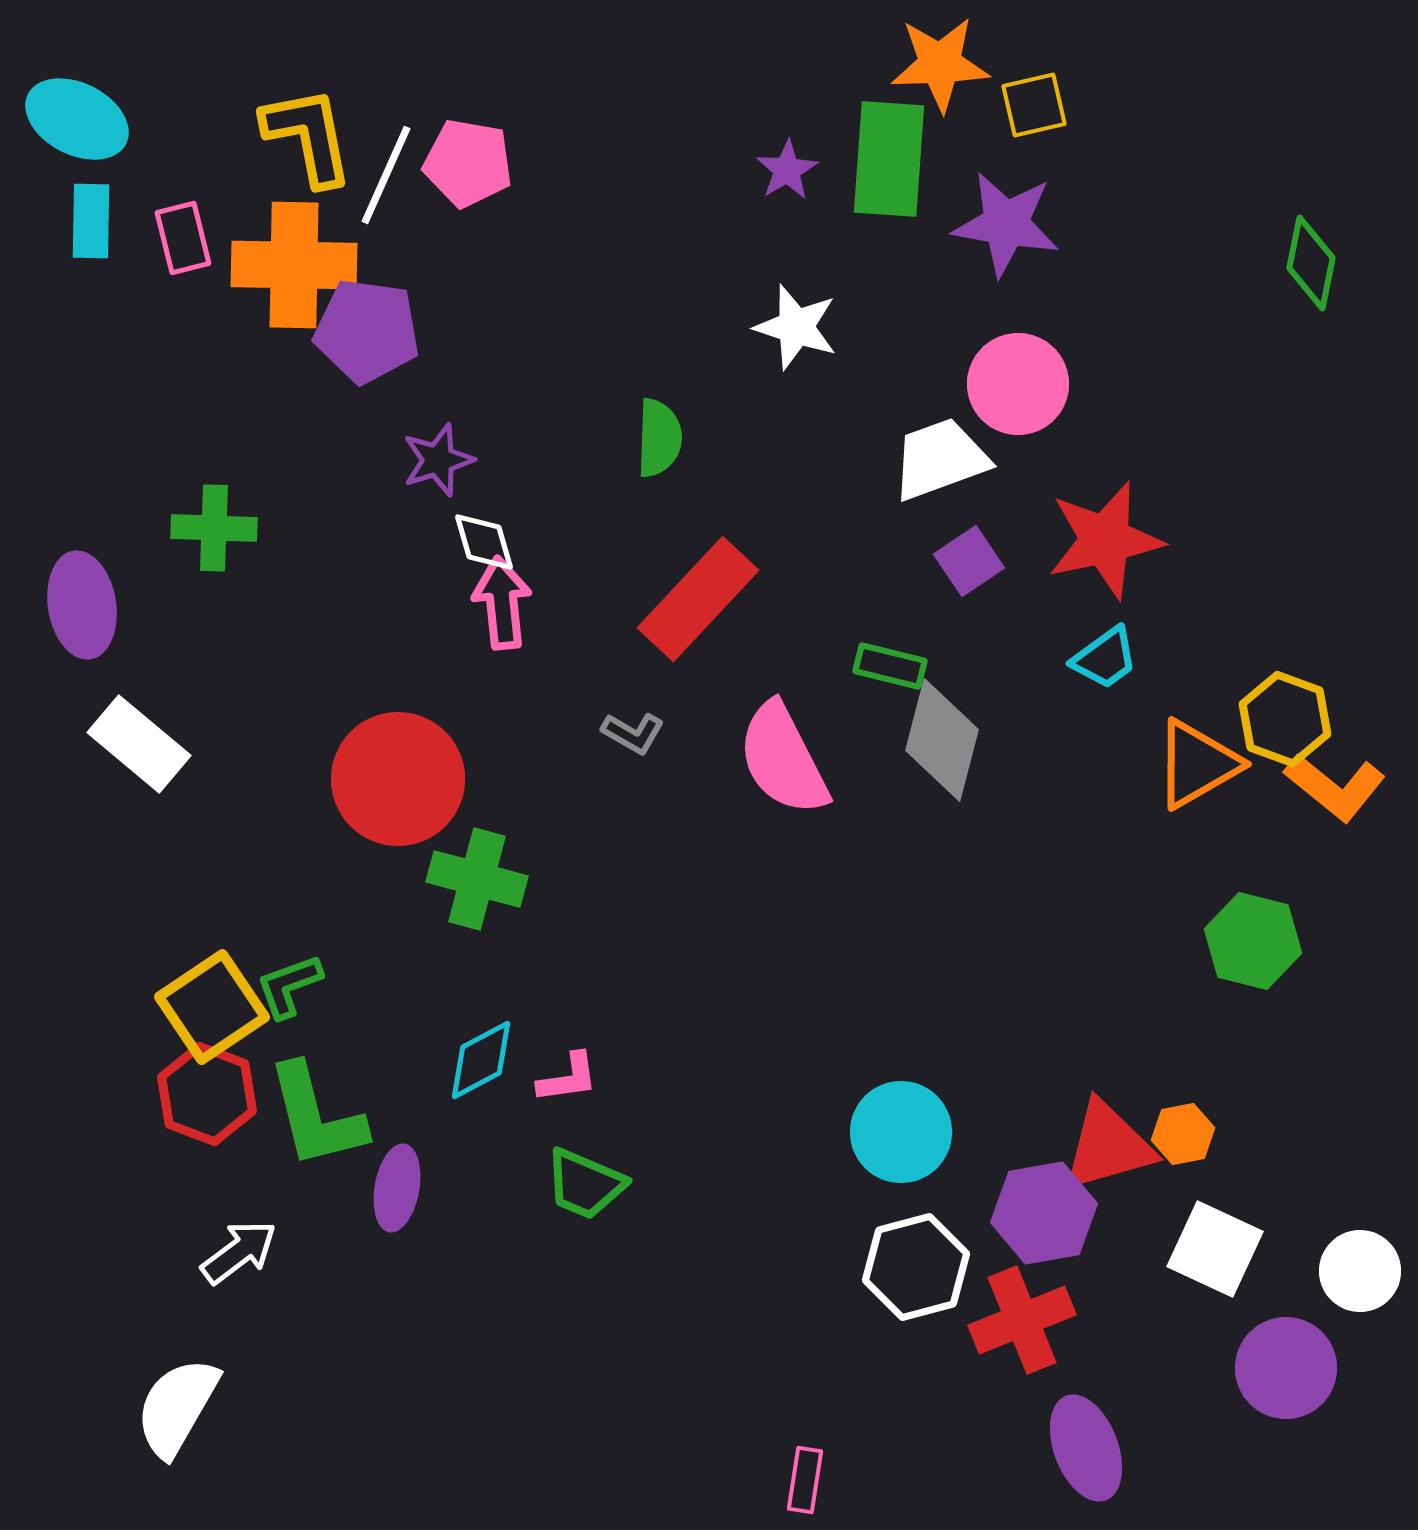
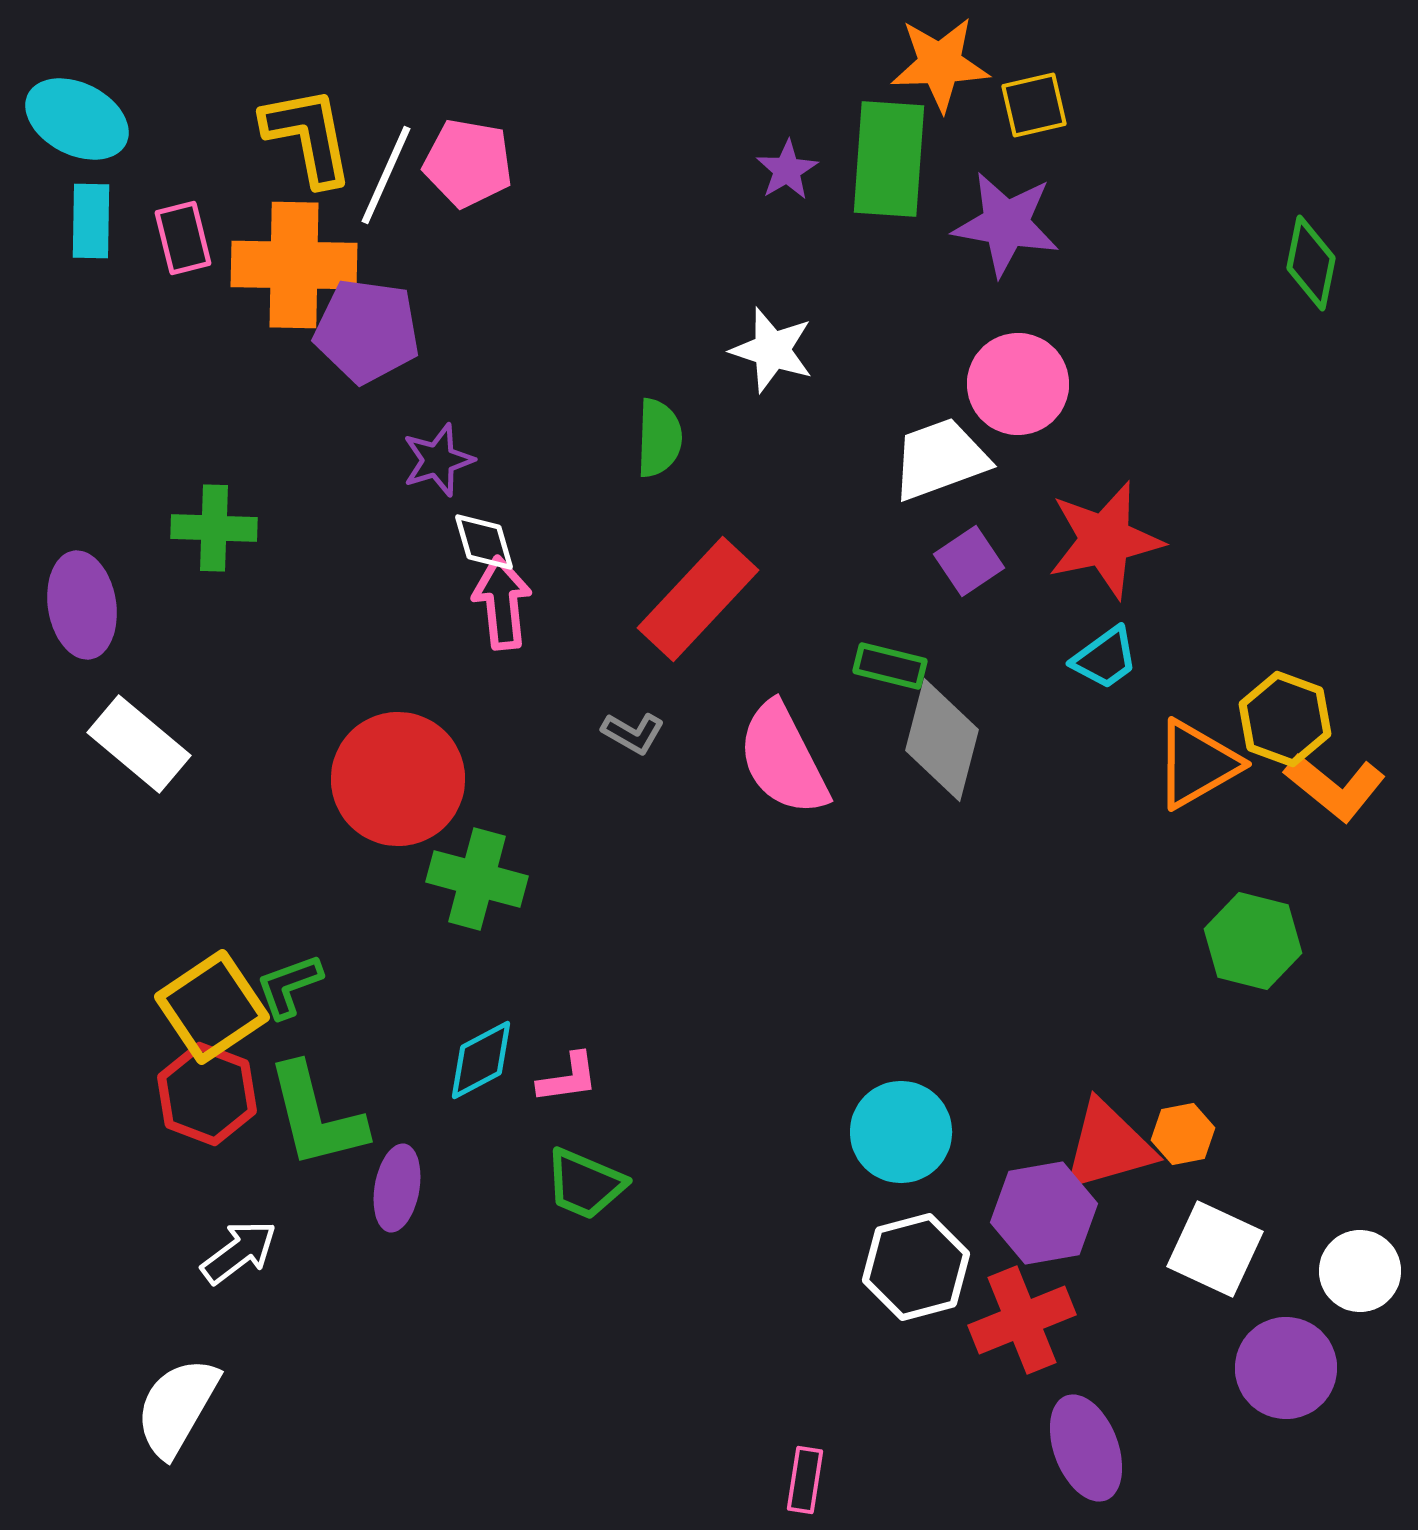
white star at (796, 327): moved 24 px left, 23 px down
